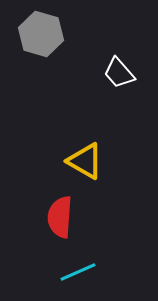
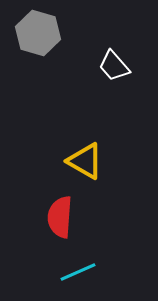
gray hexagon: moved 3 px left, 1 px up
white trapezoid: moved 5 px left, 7 px up
